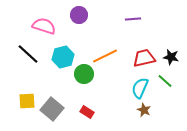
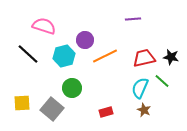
purple circle: moved 6 px right, 25 px down
cyan hexagon: moved 1 px right, 1 px up
green circle: moved 12 px left, 14 px down
green line: moved 3 px left
yellow square: moved 5 px left, 2 px down
red rectangle: moved 19 px right; rotated 48 degrees counterclockwise
